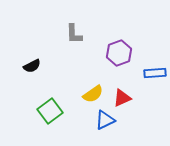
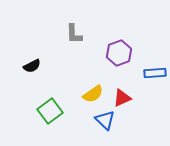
blue triangle: rotated 50 degrees counterclockwise
